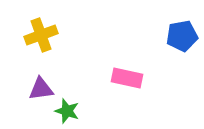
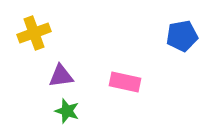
yellow cross: moved 7 px left, 2 px up
pink rectangle: moved 2 px left, 4 px down
purple triangle: moved 20 px right, 13 px up
